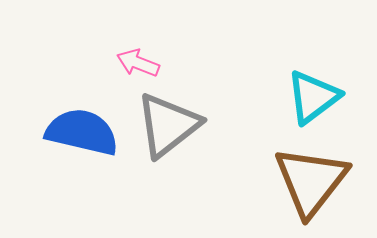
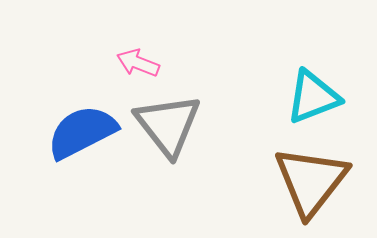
cyan triangle: rotated 16 degrees clockwise
gray triangle: rotated 30 degrees counterclockwise
blue semicircle: rotated 40 degrees counterclockwise
